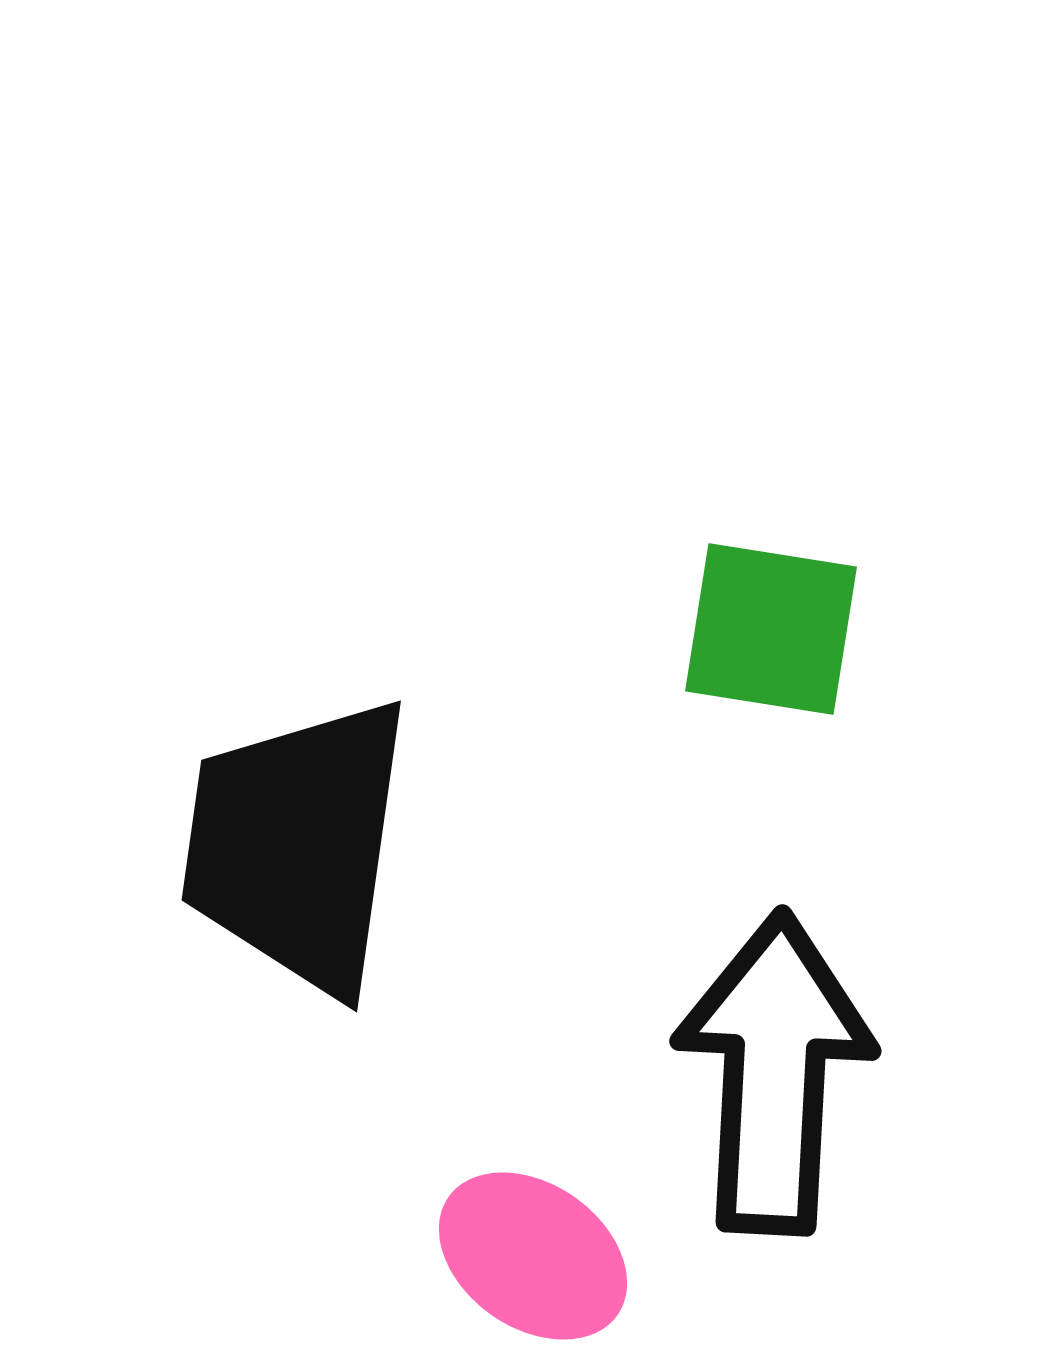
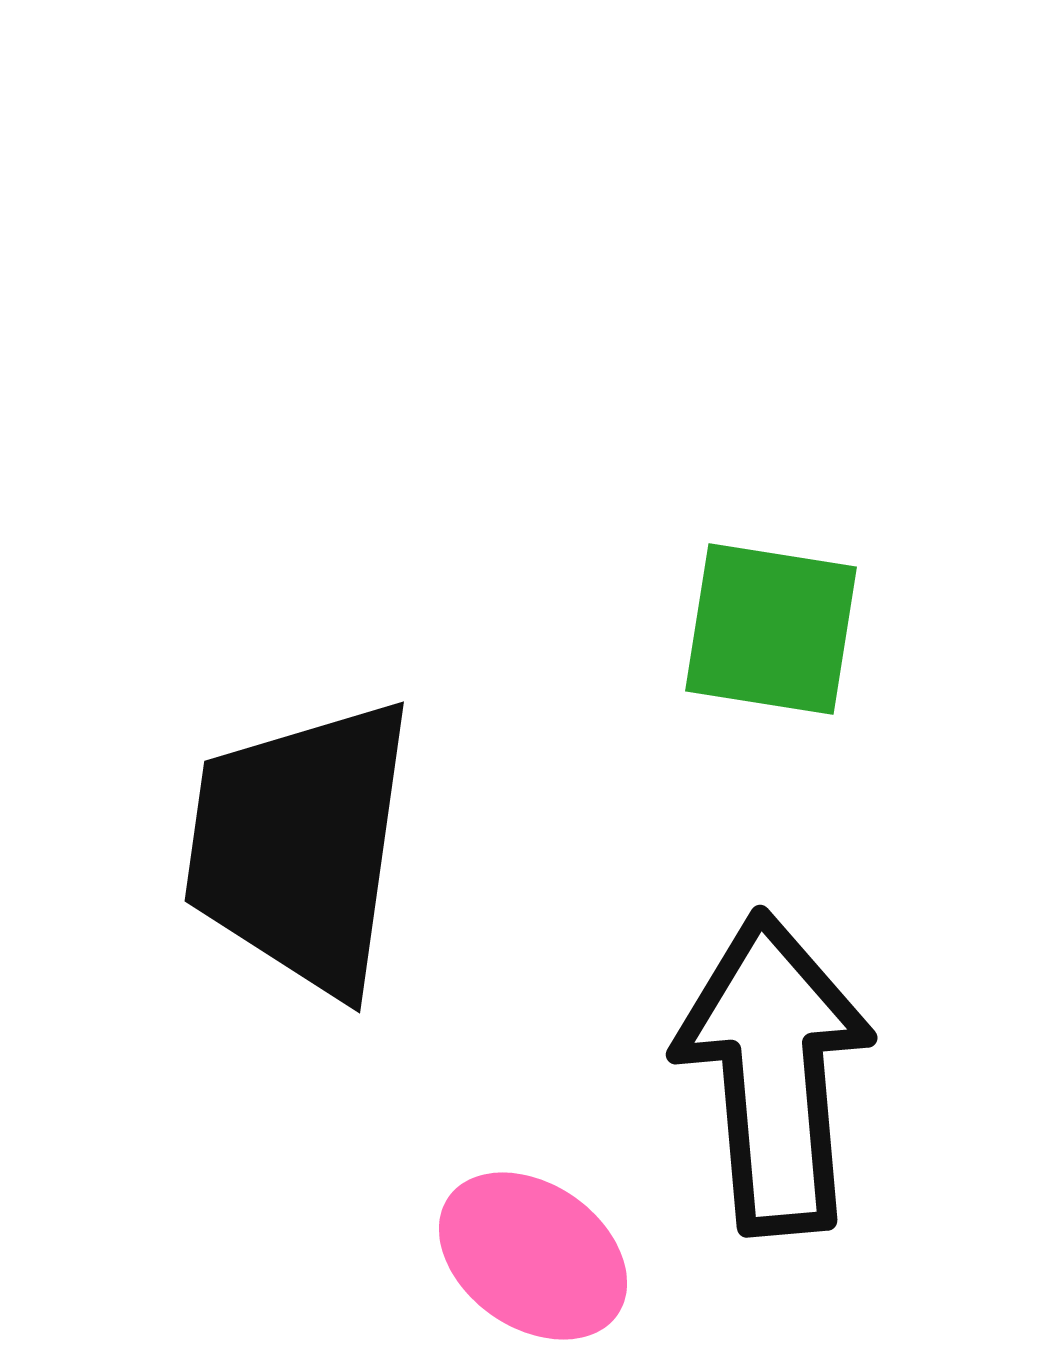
black trapezoid: moved 3 px right, 1 px down
black arrow: rotated 8 degrees counterclockwise
